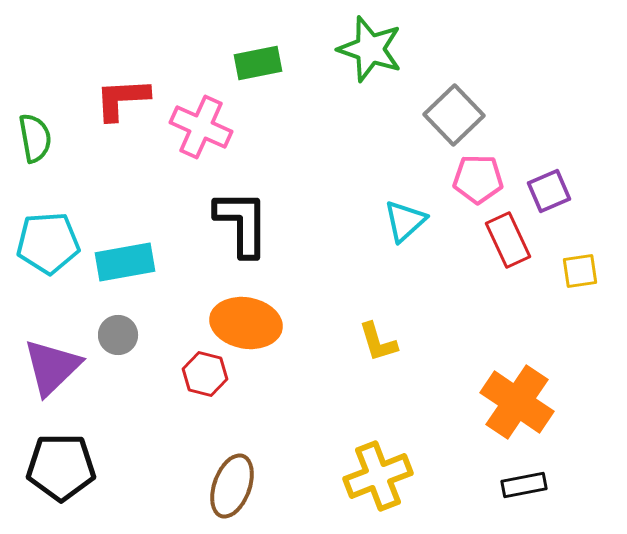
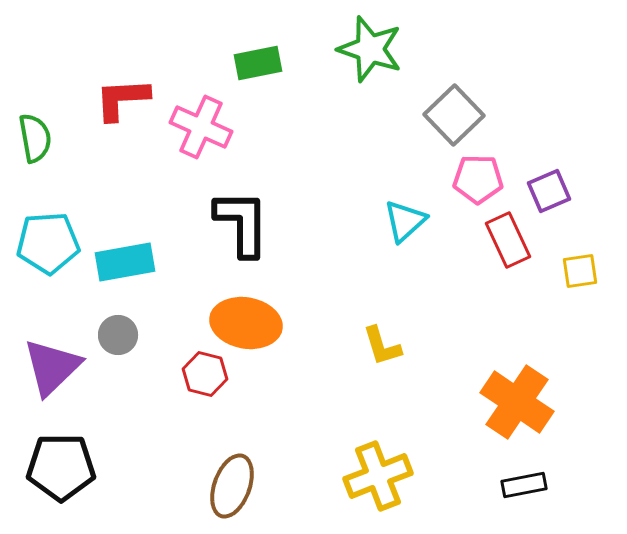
yellow L-shape: moved 4 px right, 4 px down
